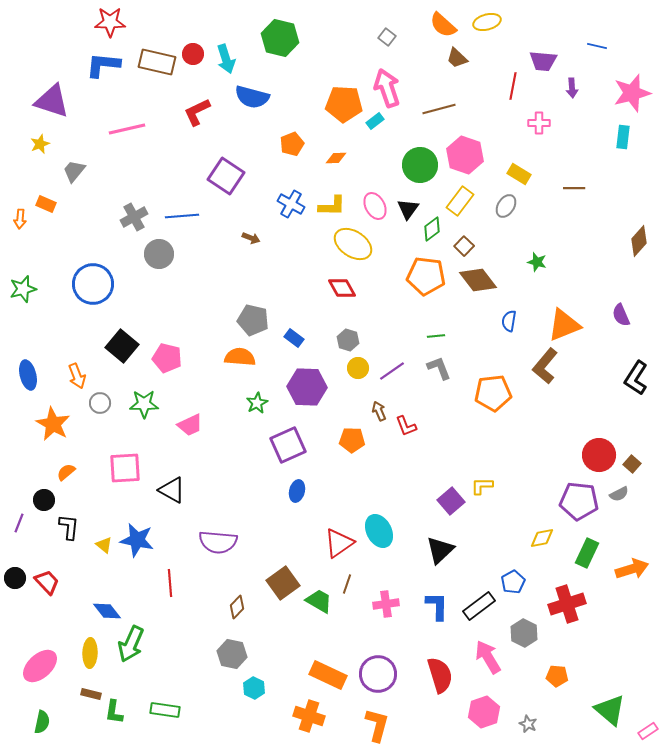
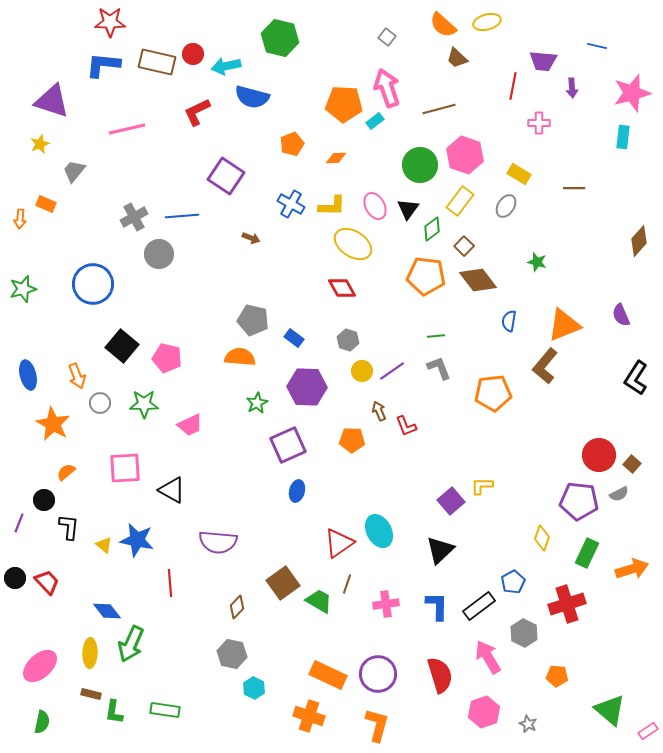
cyan arrow at (226, 59): moved 7 px down; rotated 96 degrees clockwise
yellow circle at (358, 368): moved 4 px right, 3 px down
yellow diamond at (542, 538): rotated 60 degrees counterclockwise
